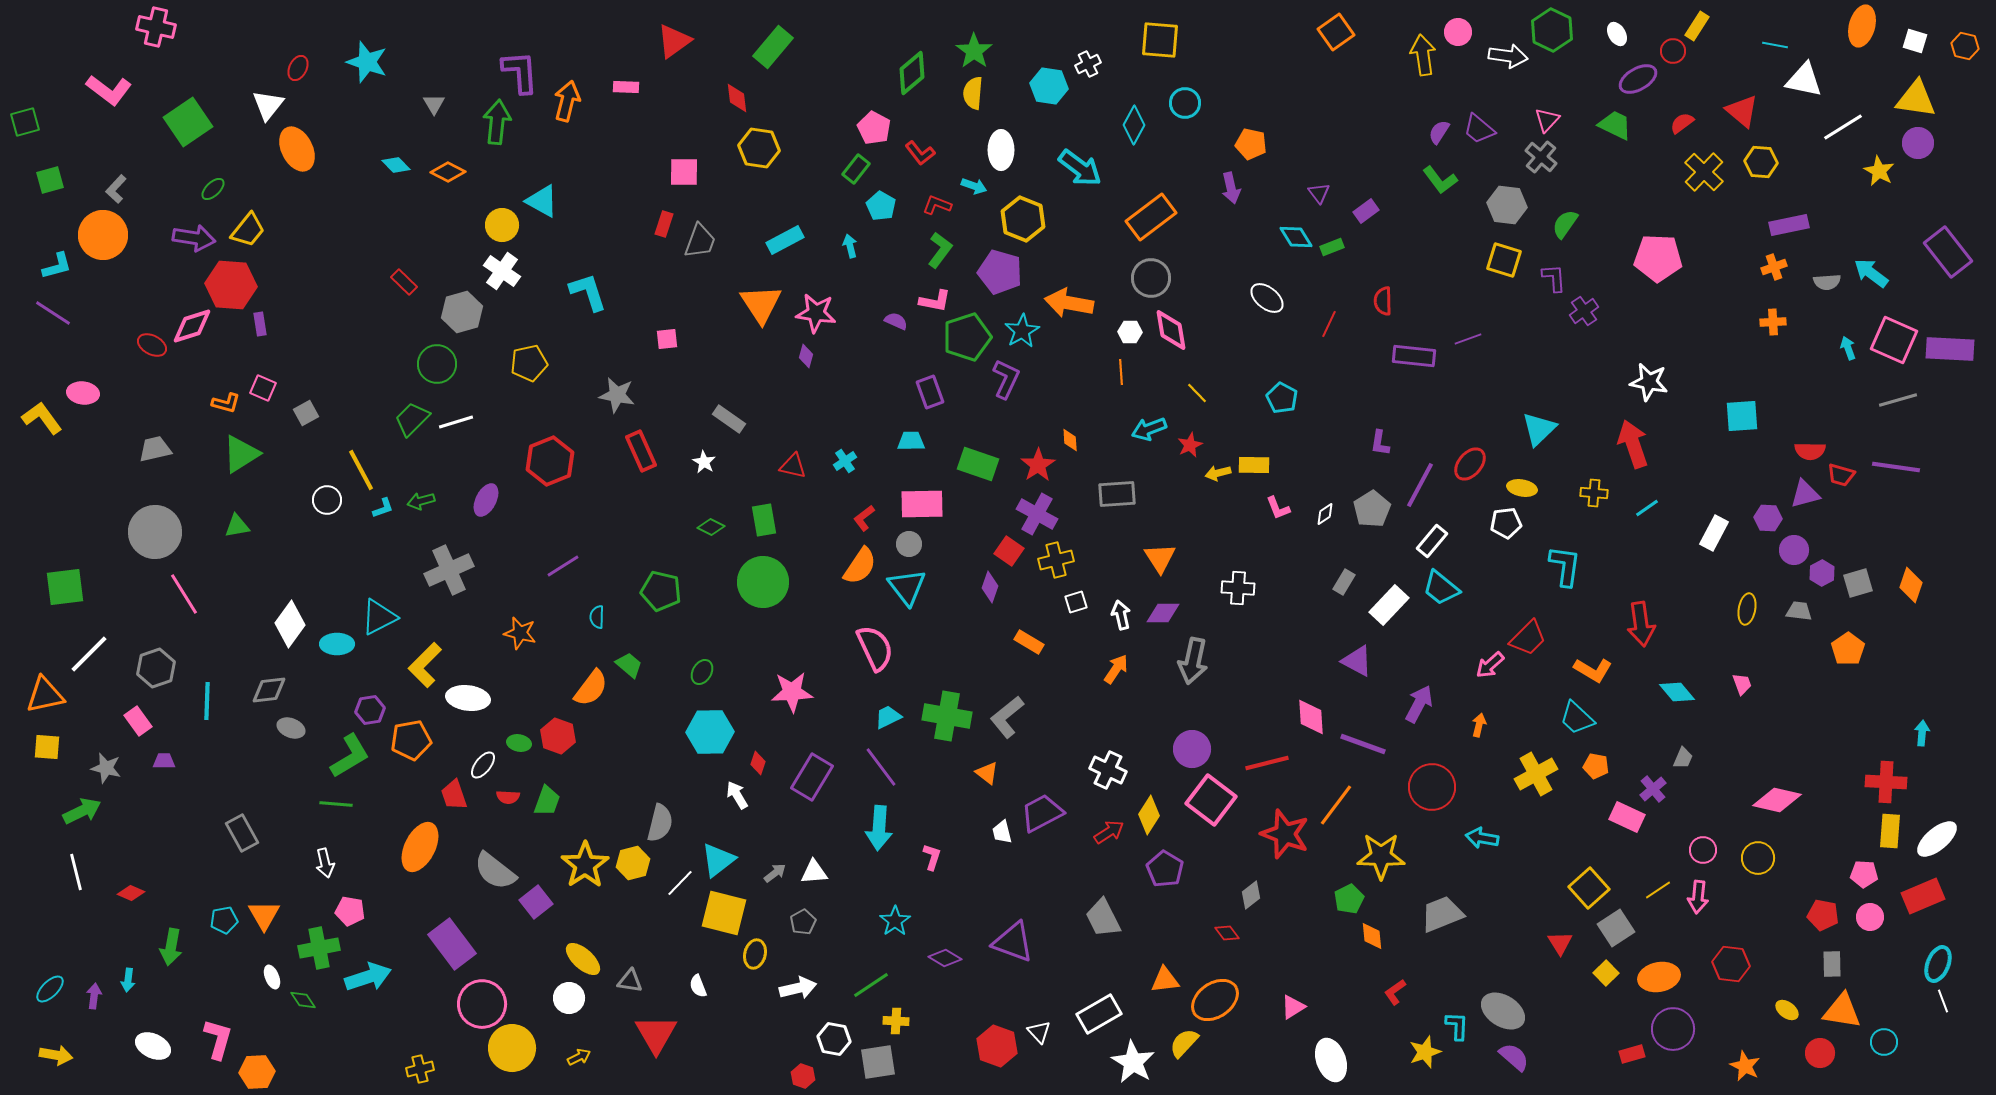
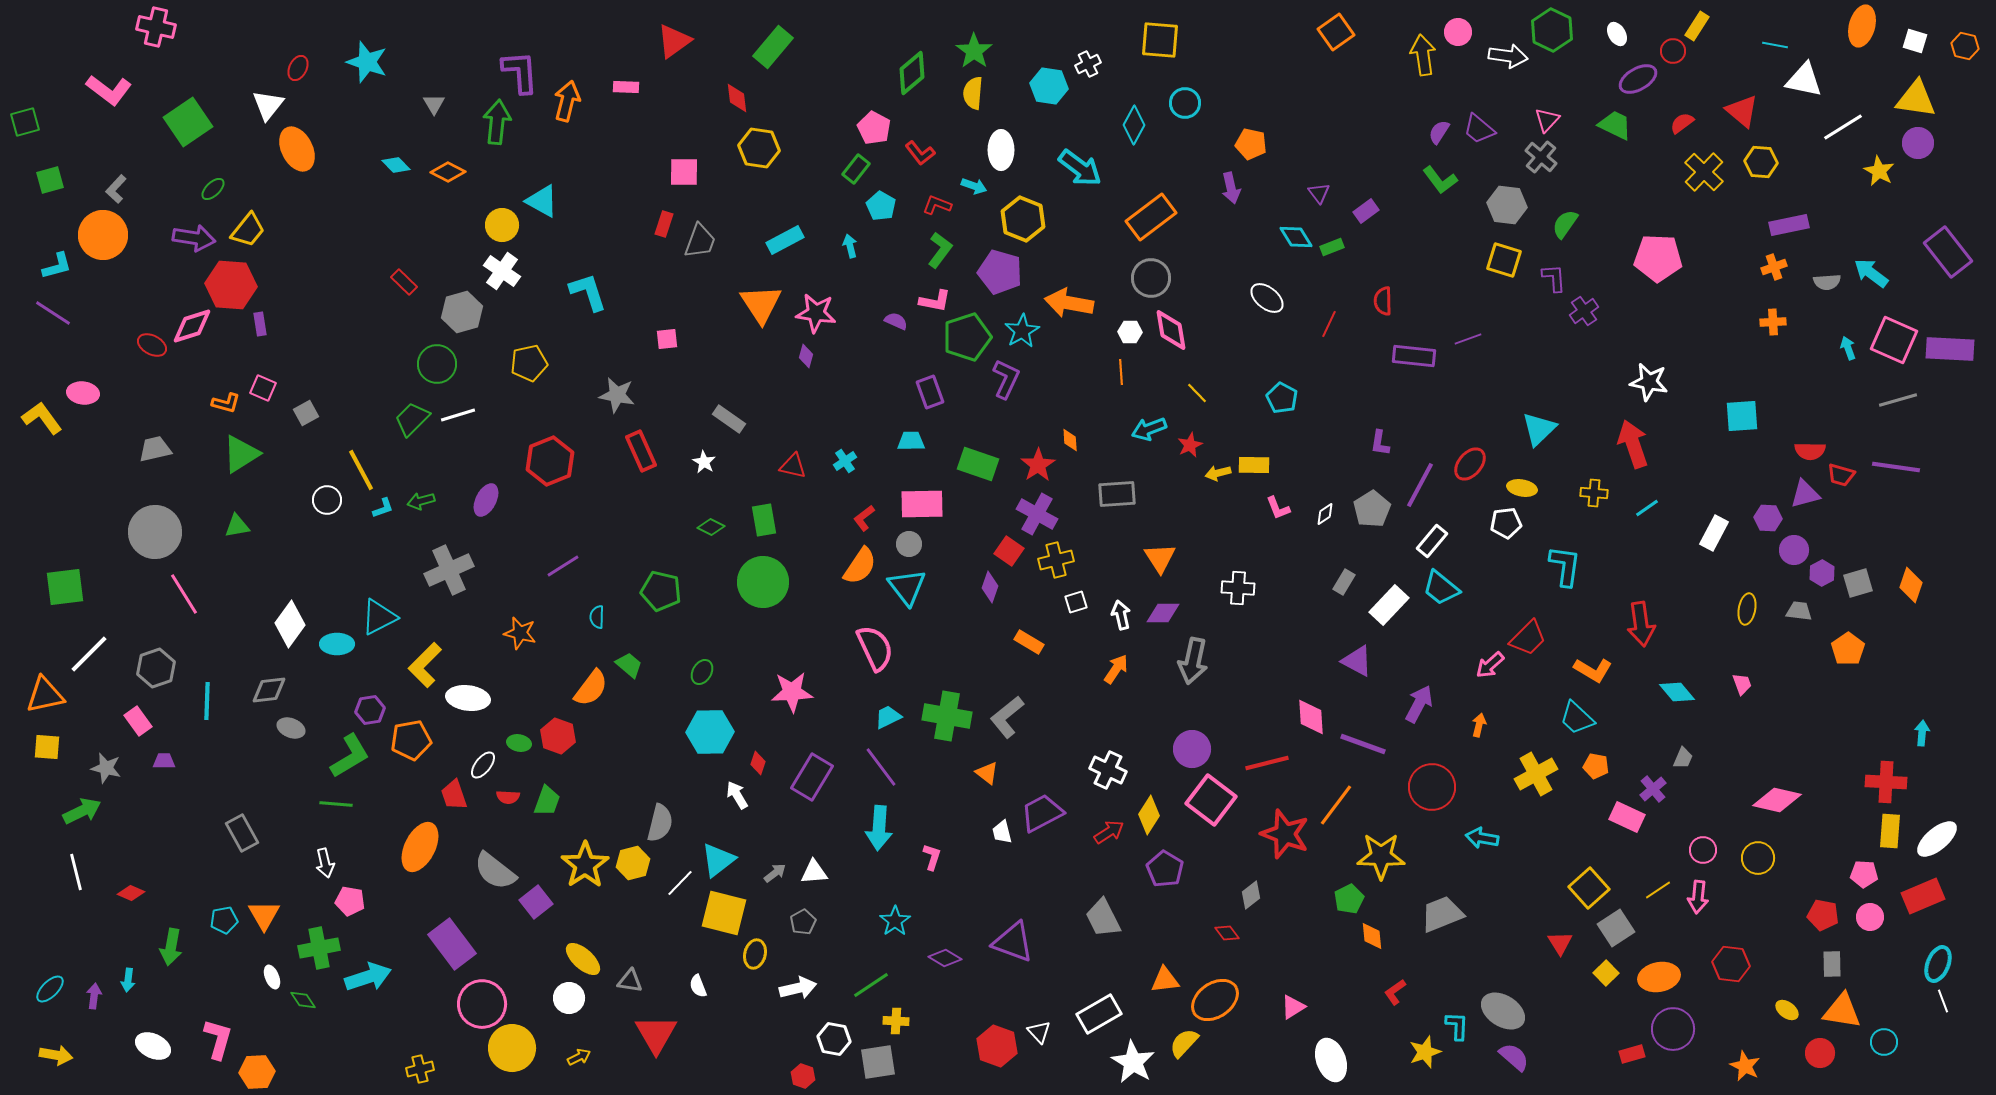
white line at (456, 422): moved 2 px right, 7 px up
pink pentagon at (350, 911): moved 10 px up
